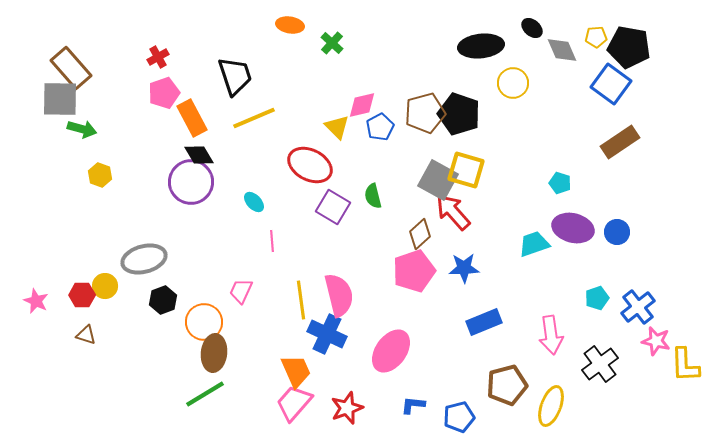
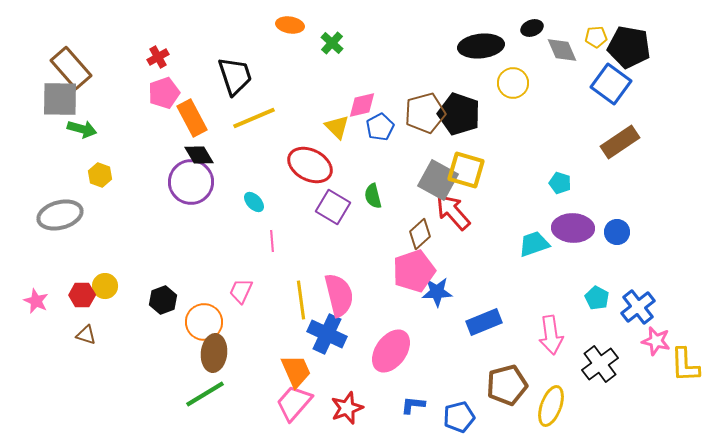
black ellipse at (532, 28): rotated 60 degrees counterclockwise
purple ellipse at (573, 228): rotated 12 degrees counterclockwise
gray ellipse at (144, 259): moved 84 px left, 44 px up
blue star at (464, 268): moved 27 px left, 24 px down
cyan pentagon at (597, 298): rotated 25 degrees counterclockwise
